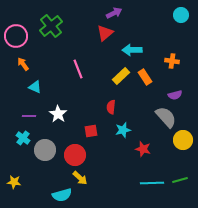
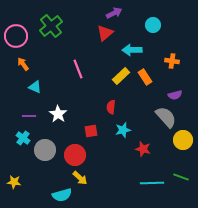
cyan circle: moved 28 px left, 10 px down
green line: moved 1 px right, 3 px up; rotated 35 degrees clockwise
